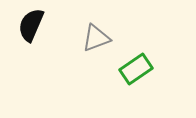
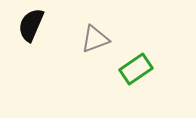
gray triangle: moved 1 px left, 1 px down
